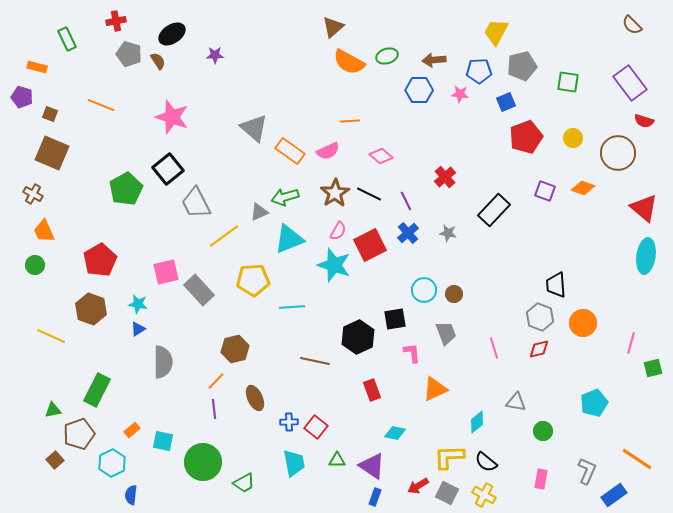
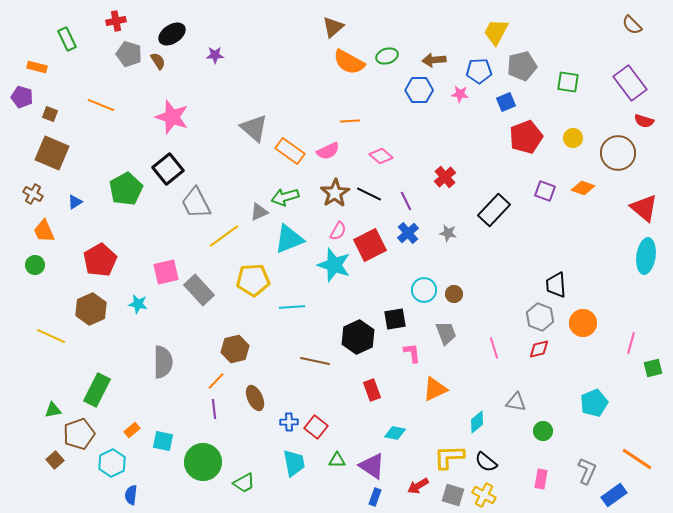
brown hexagon at (91, 309): rotated 16 degrees clockwise
blue triangle at (138, 329): moved 63 px left, 127 px up
gray square at (447, 493): moved 6 px right, 2 px down; rotated 10 degrees counterclockwise
